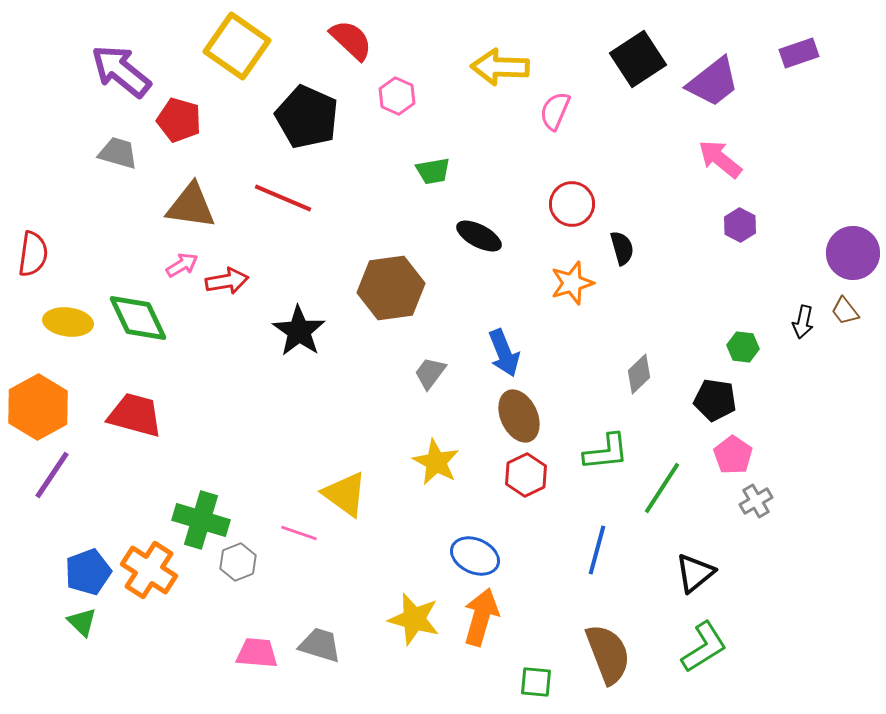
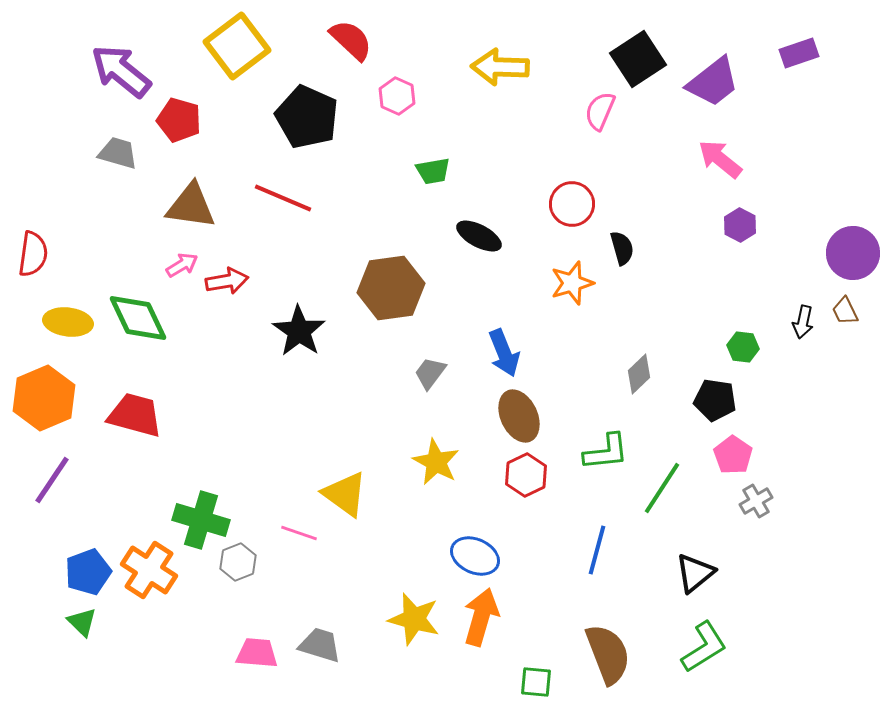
yellow square at (237, 46): rotated 18 degrees clockwise
pink semicircle at (555, 111): moved 45 px right
brown trapezoid at (845, 311): rotated 12 degrees clockwise
orange hexagon at (38, 407): moved 6 px right, 9 px up; rotated 6 degrees clockwise
purple line at (52, 475): moved 5 px down
